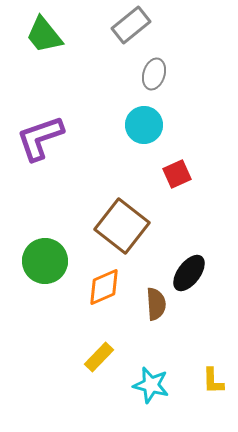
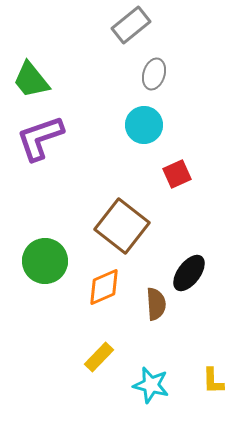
green trapezoid: moved 13 px left, 45 px down
